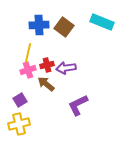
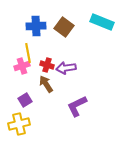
blue cross: moved 3 px left, 1 px down
yellow line: rotated 24 degrees counterclockwise
red cross: rotated 32 degrees clockwise
pink cross: moved 6 px left, 4 px up
brown arrow: rotated 18 degrees clockwise
purple square: moved 5 px right
purple L-shape: moved 1 px left, 1 px down
